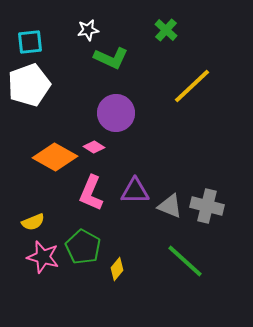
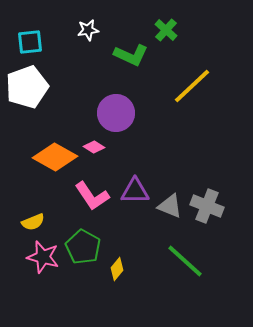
green L-shape: moved 20 px right, 3 px up
white pentagon: moved 2 px left, 2 px down
pink L-shape: moved 1 px right, 3 px down; rotated 57 degrees counterclockwise
gray cross: rotated 8 degrees clockwise
